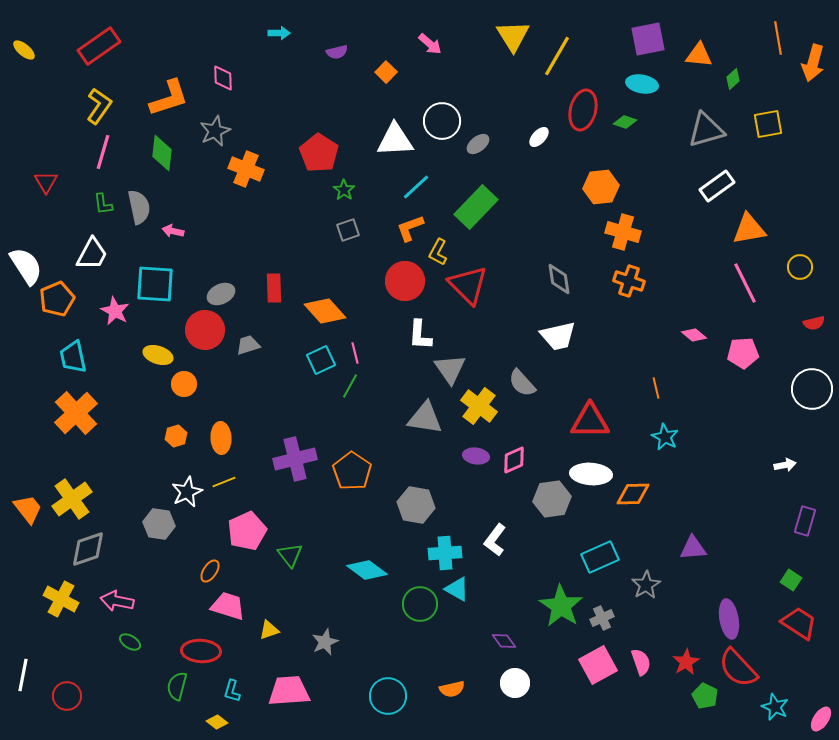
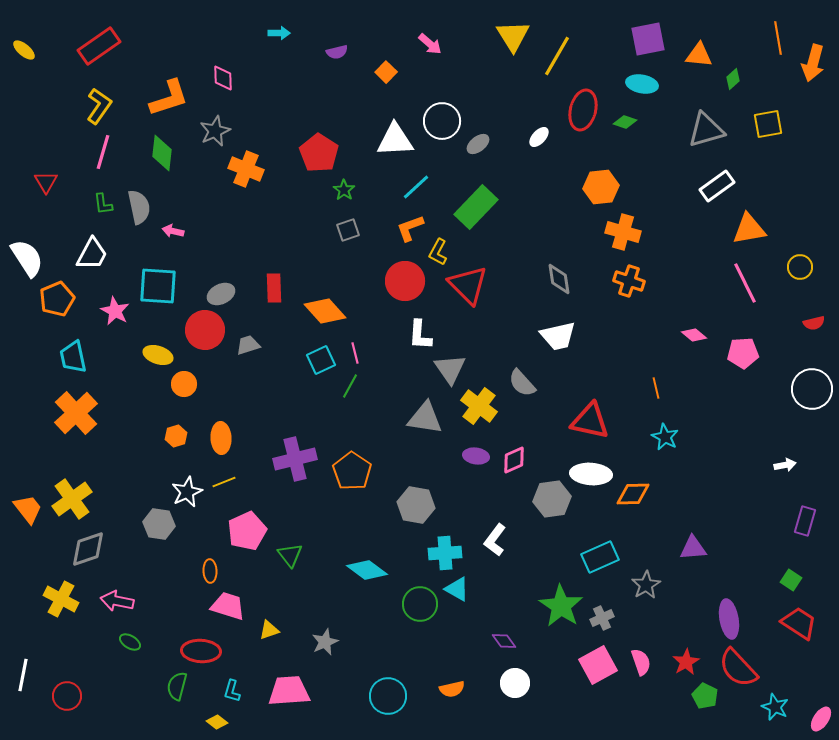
white semicircle at (26, 266): moved 1 px right, 8 px up
cyan square at (155, 284): moved 3 px right, 2 px down
red triangle at (590, 421): rotated 12 degrees clockwise
orange ellipse at (210, 571): rotated 35 degrees counterclockwise
